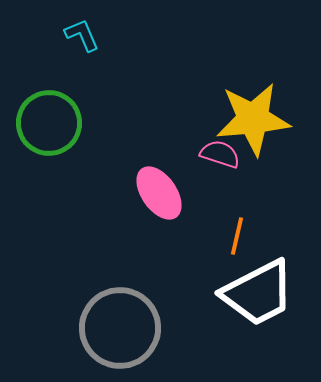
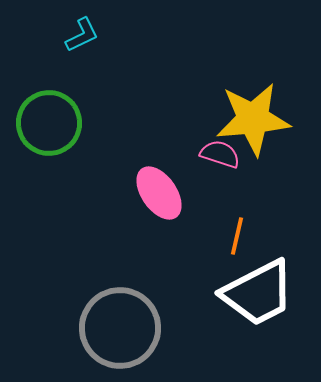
cyan L-shape: rotated 87 degrees clockwise
